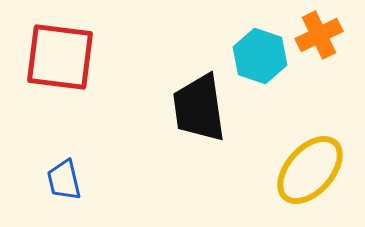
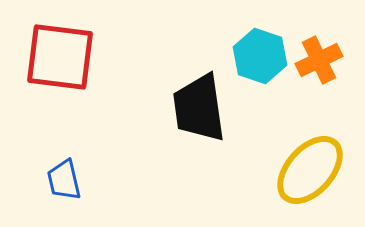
orange cross: moved 25 px down
